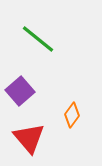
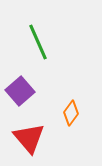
green line: moved 3 px down; rotated 27 degrees clockwise
orange diamond: moved 1 px left, 2 px up
